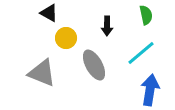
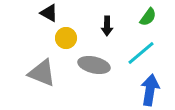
green semicircle: moved 2 px right, 2 px down; rotated 48 degrees clockwise
gray ellipse: rotated 48 degrees counterclockwise
